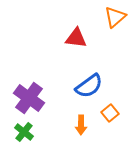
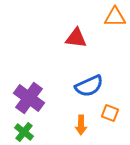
orange triangle: rotated 40 degrees clockwise
blue semicircle: rotated 12 degrees clockwise
orange square: rotated 30 degrees counterclockwise
